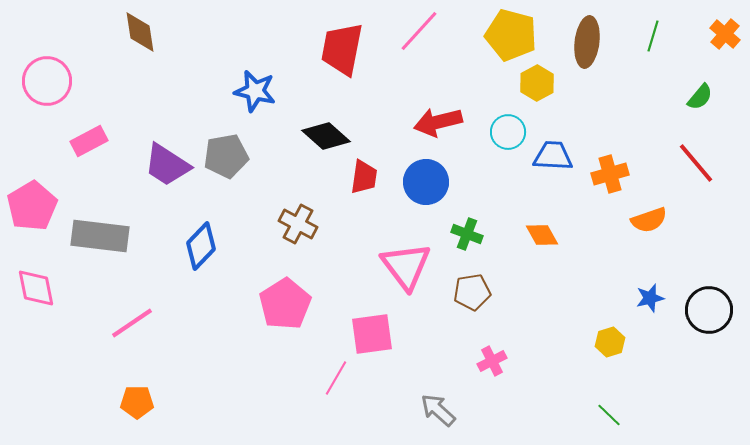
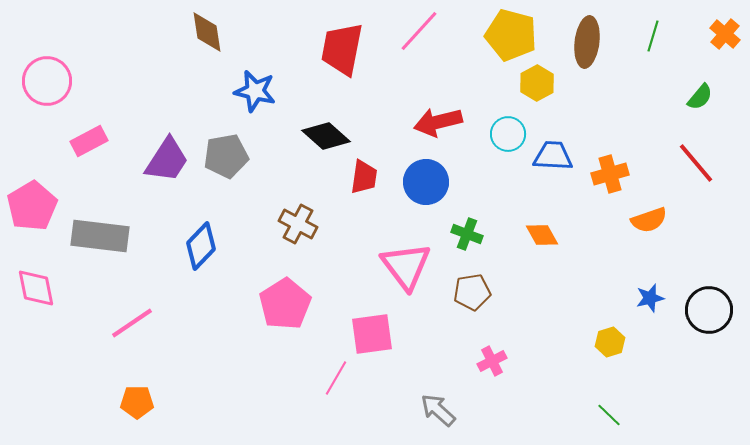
brown diamond at (140, 32): moved 67 px right
cyan circle at (508, 132): moved 2 px down
purple trapezoid at (167, 165): moved 5 px up; rotated 90 degrees counterclockwise
